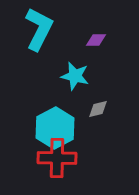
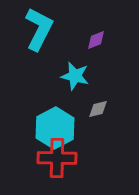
purple diamond: rotated 20 degrees counterclockwise
